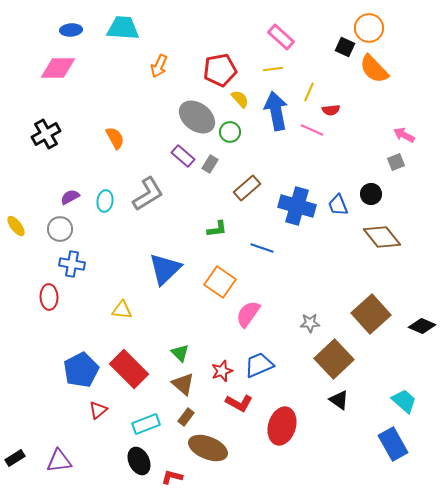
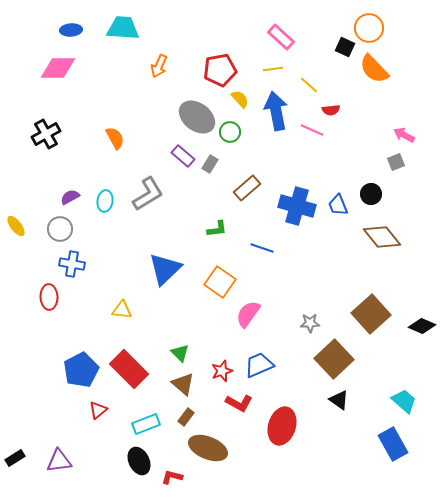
yellow line at (309, 92): moved 7 px up; rotated 72 degrees counterclockwise
